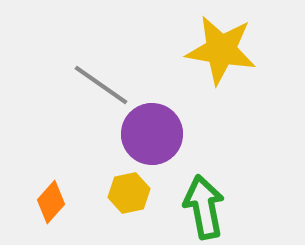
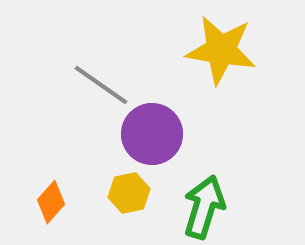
green arrow: rotated 28 degrees clockwise
